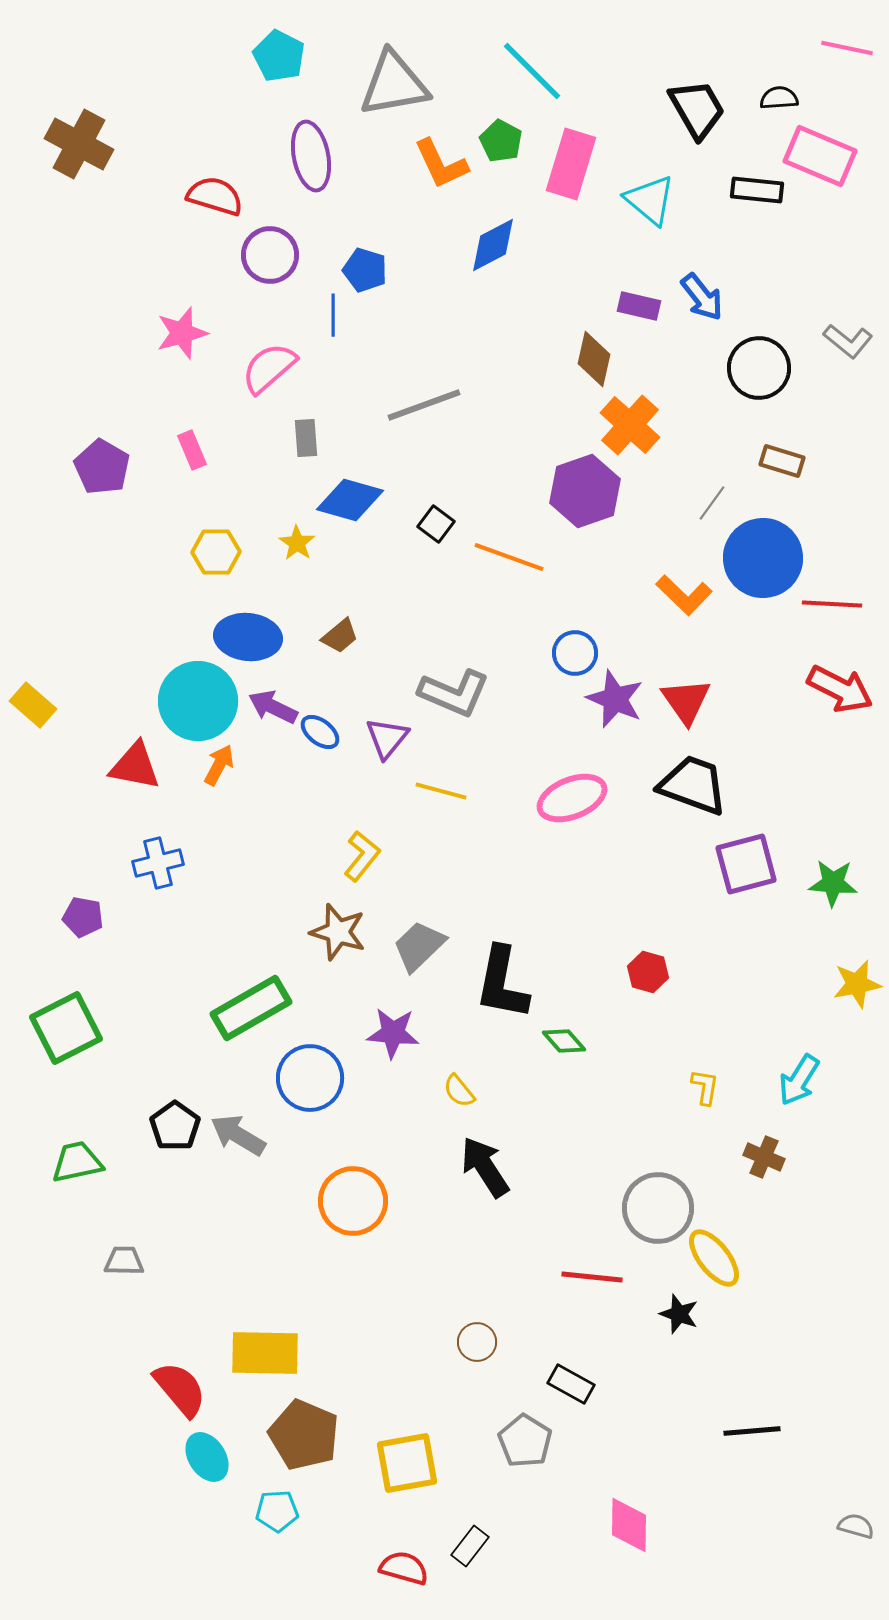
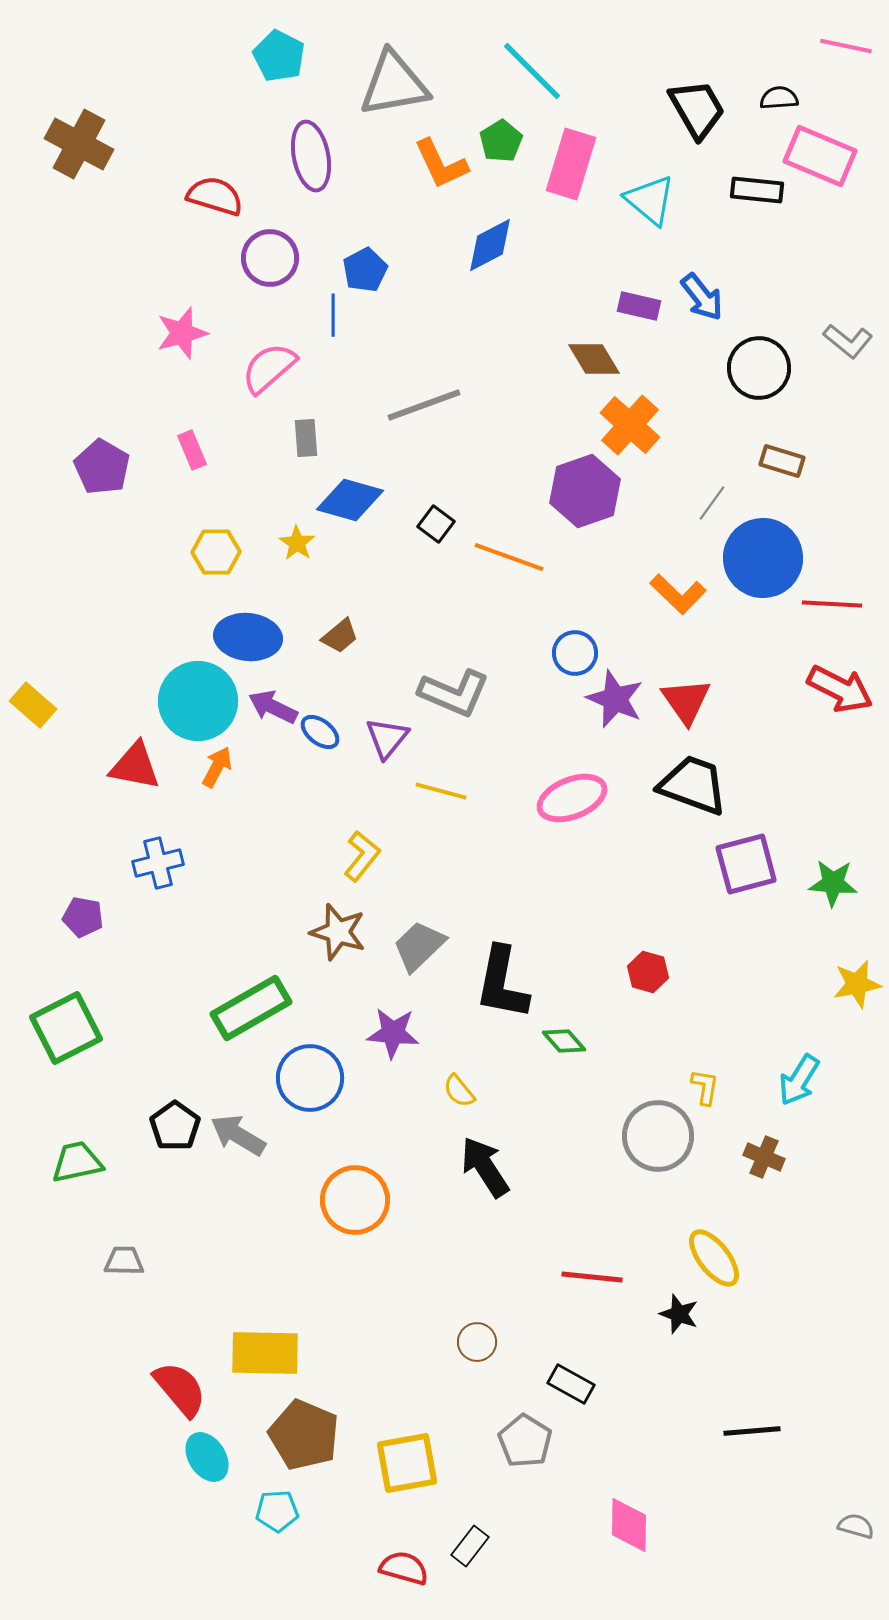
pink line at (847, 48): moved 1 px left, 2 px up
green pentagon at (501, 141): rotated 12 degrees clockwise
blue diamond at (493, 245): moved 3 px left
purple circle at (270, 255): moved 3 px down
blue pentagon at (365, 270): rotated 27 degrees clockwise
brown diamond at (594, 359): rotated 44 degrees counterclockwise
orange L-shape at (684, 595): moved 6 px left, 1 px up
orange arrow at (219, 765): moved 2 px left, 2 px down
orange circle at (353, 1201): moved 2 px right, 1 px up
gray circle at (658, 1208): moved 72 px up
